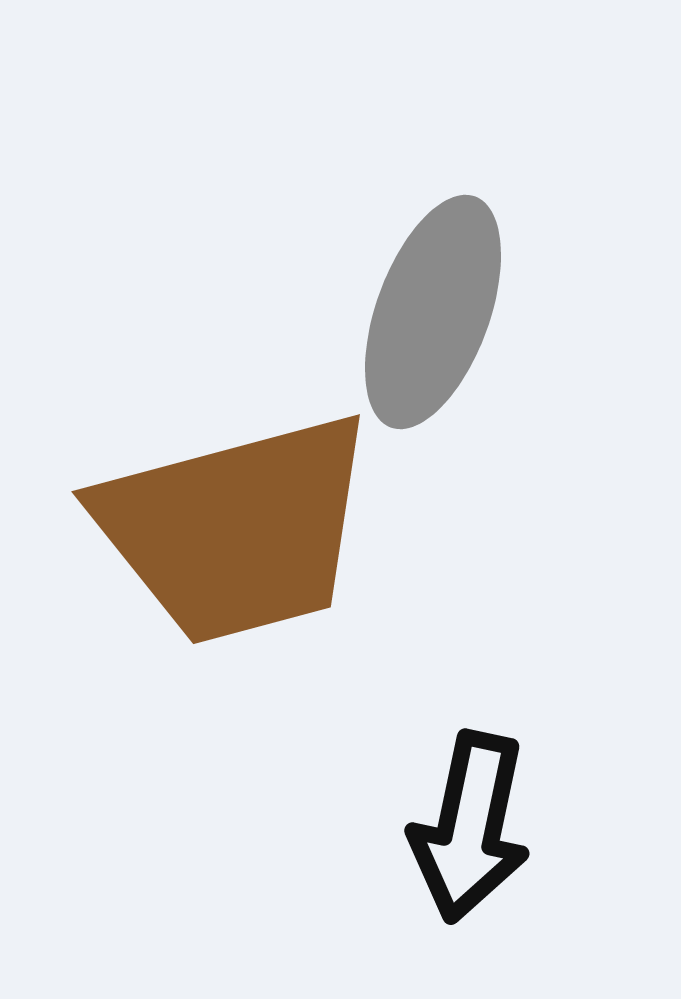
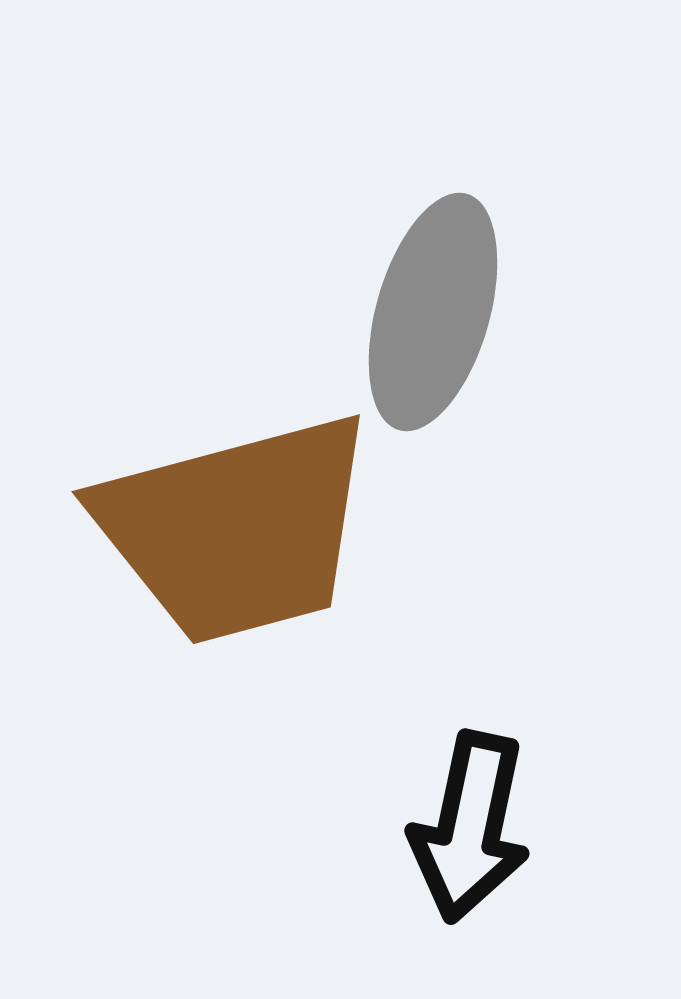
gray ellipse: rotated 4 degrees counterclockwise
